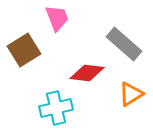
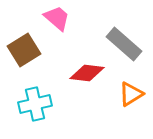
pink trapezoid: rotated 28 degrees counterclockwise
cyan cross: moved 21 px left, 4 px up
